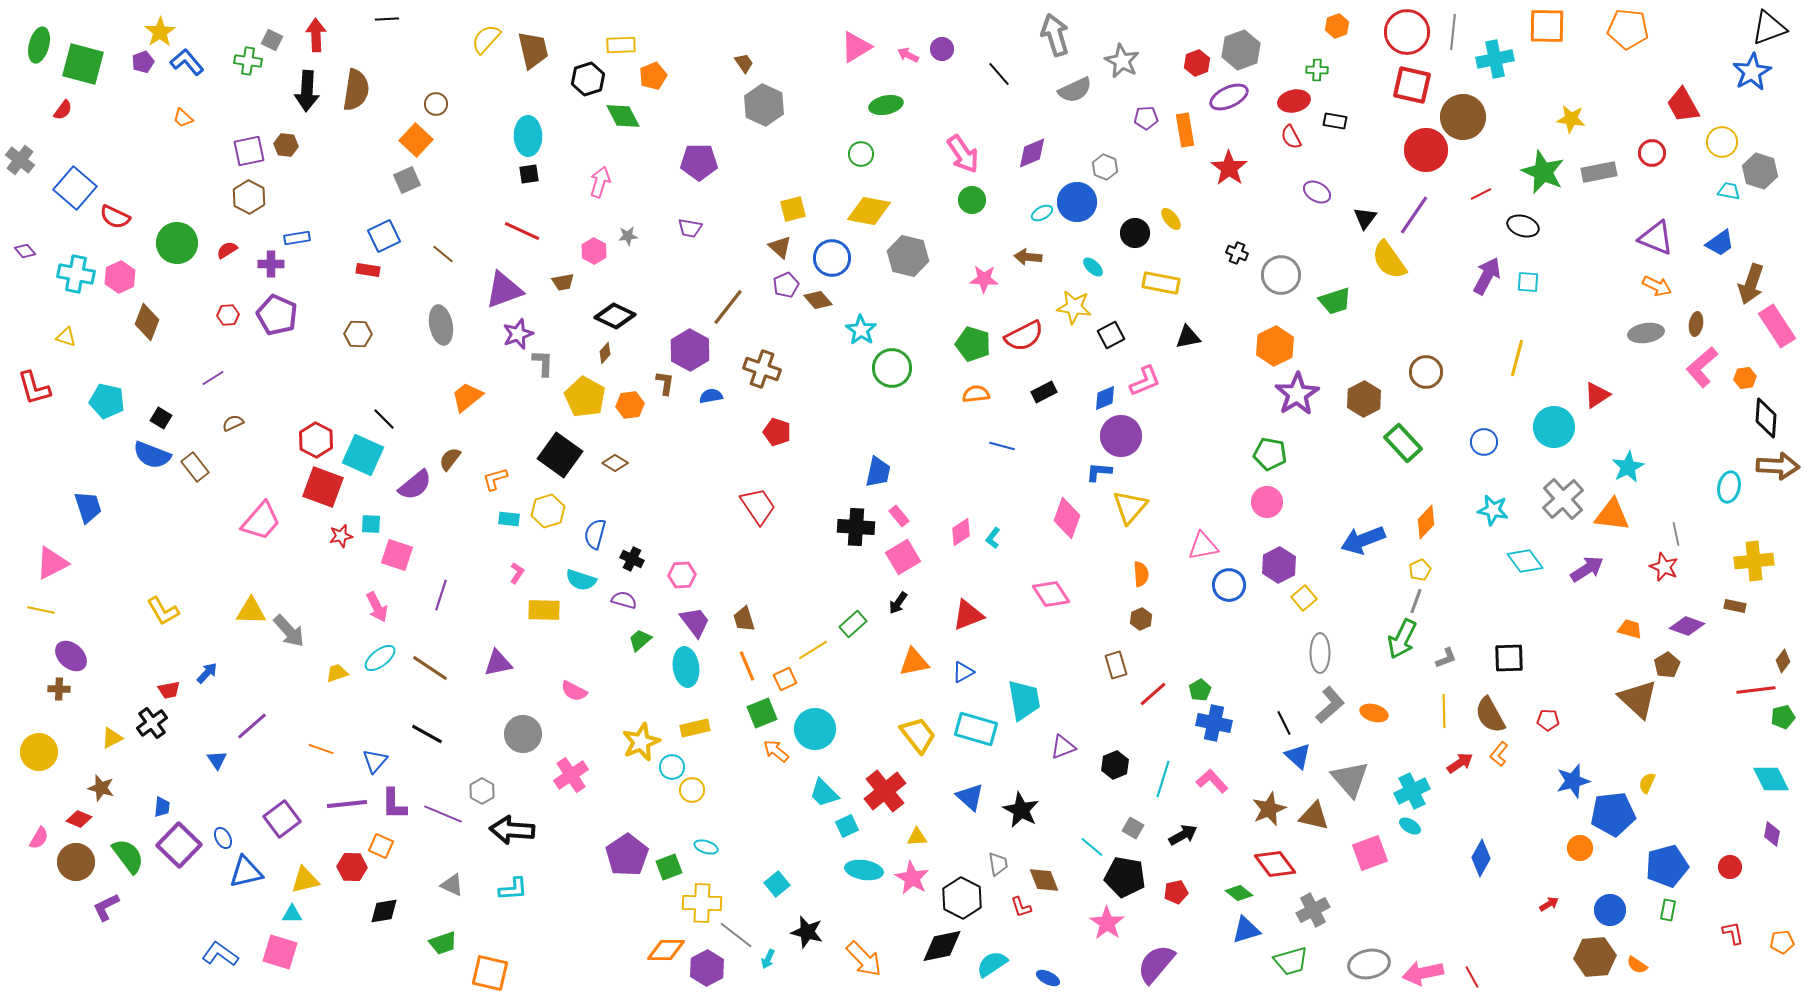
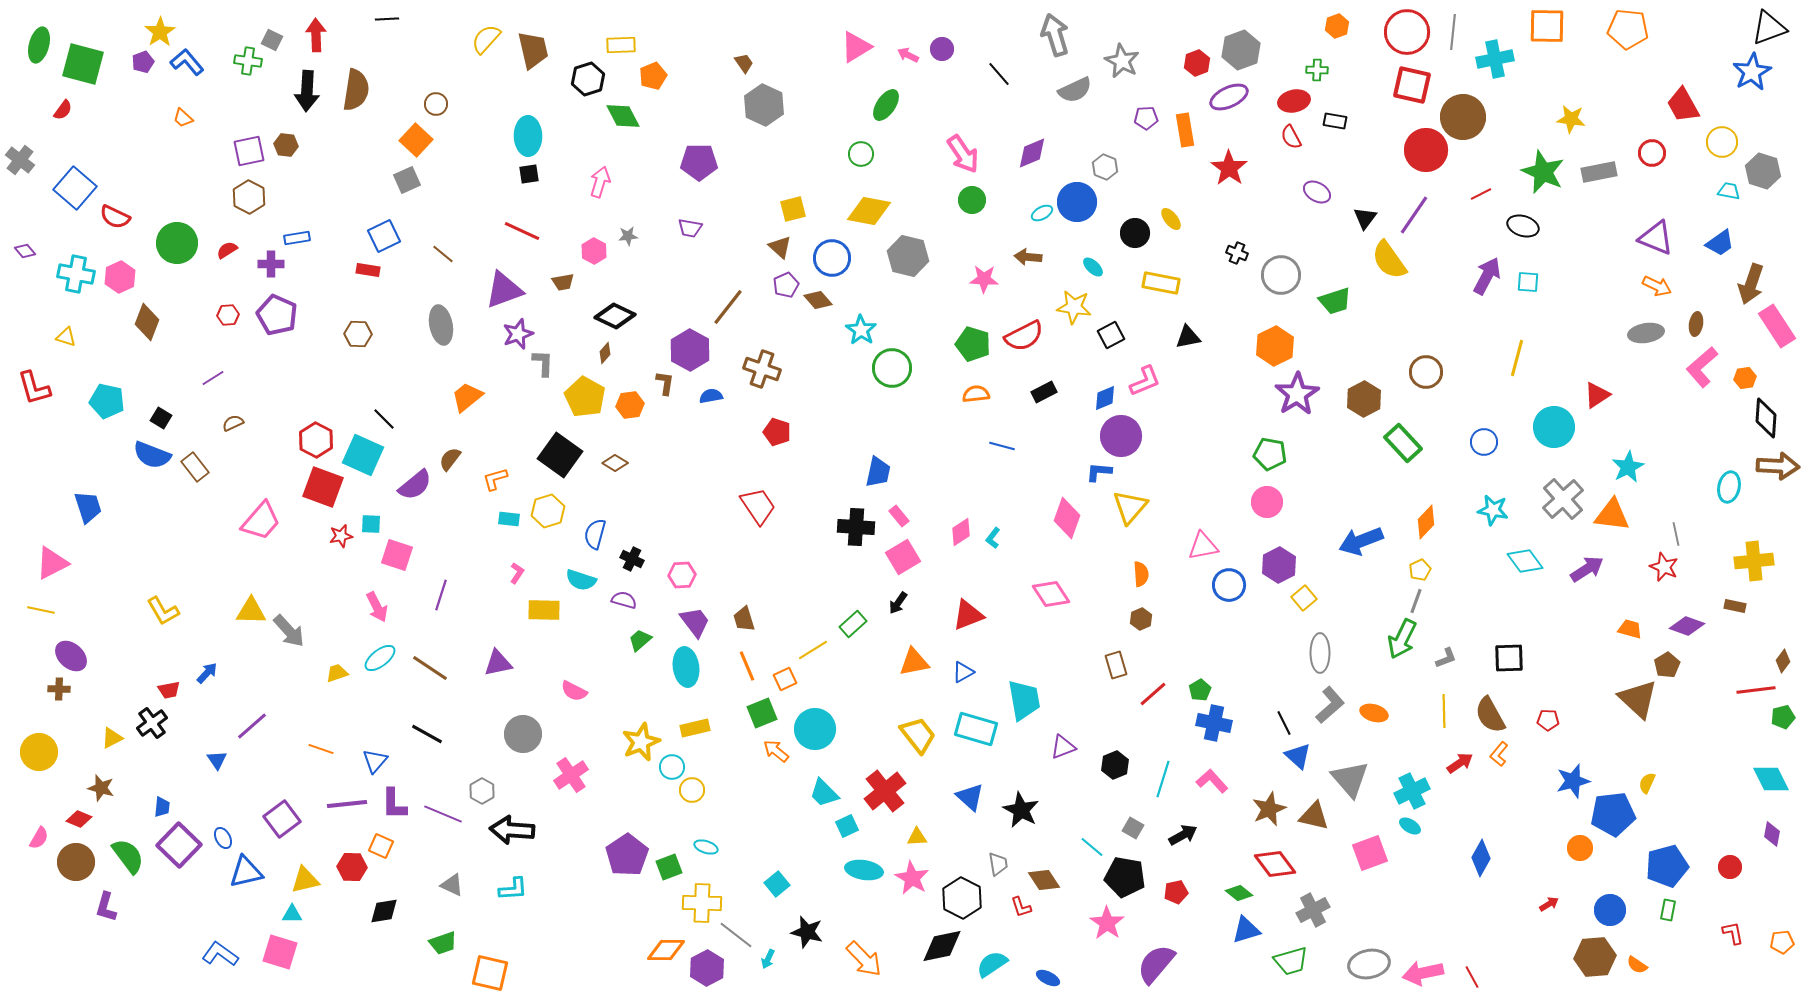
green ellipse at (886, 105): rotated 44 degrees counterclockwise
gray hexagon at (1760, 171): moved 3 px right
blue arrow at (1363, 540): moved 2 px left, 1 px down
brown diamond at (1044, 880): rotated 12 degrees counterclockwise
purple L-shape at (106, 907): rotated 48 degrees counterclockwise
